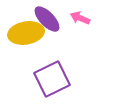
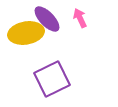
pink arrow: rotated 42 degrees clockwise
